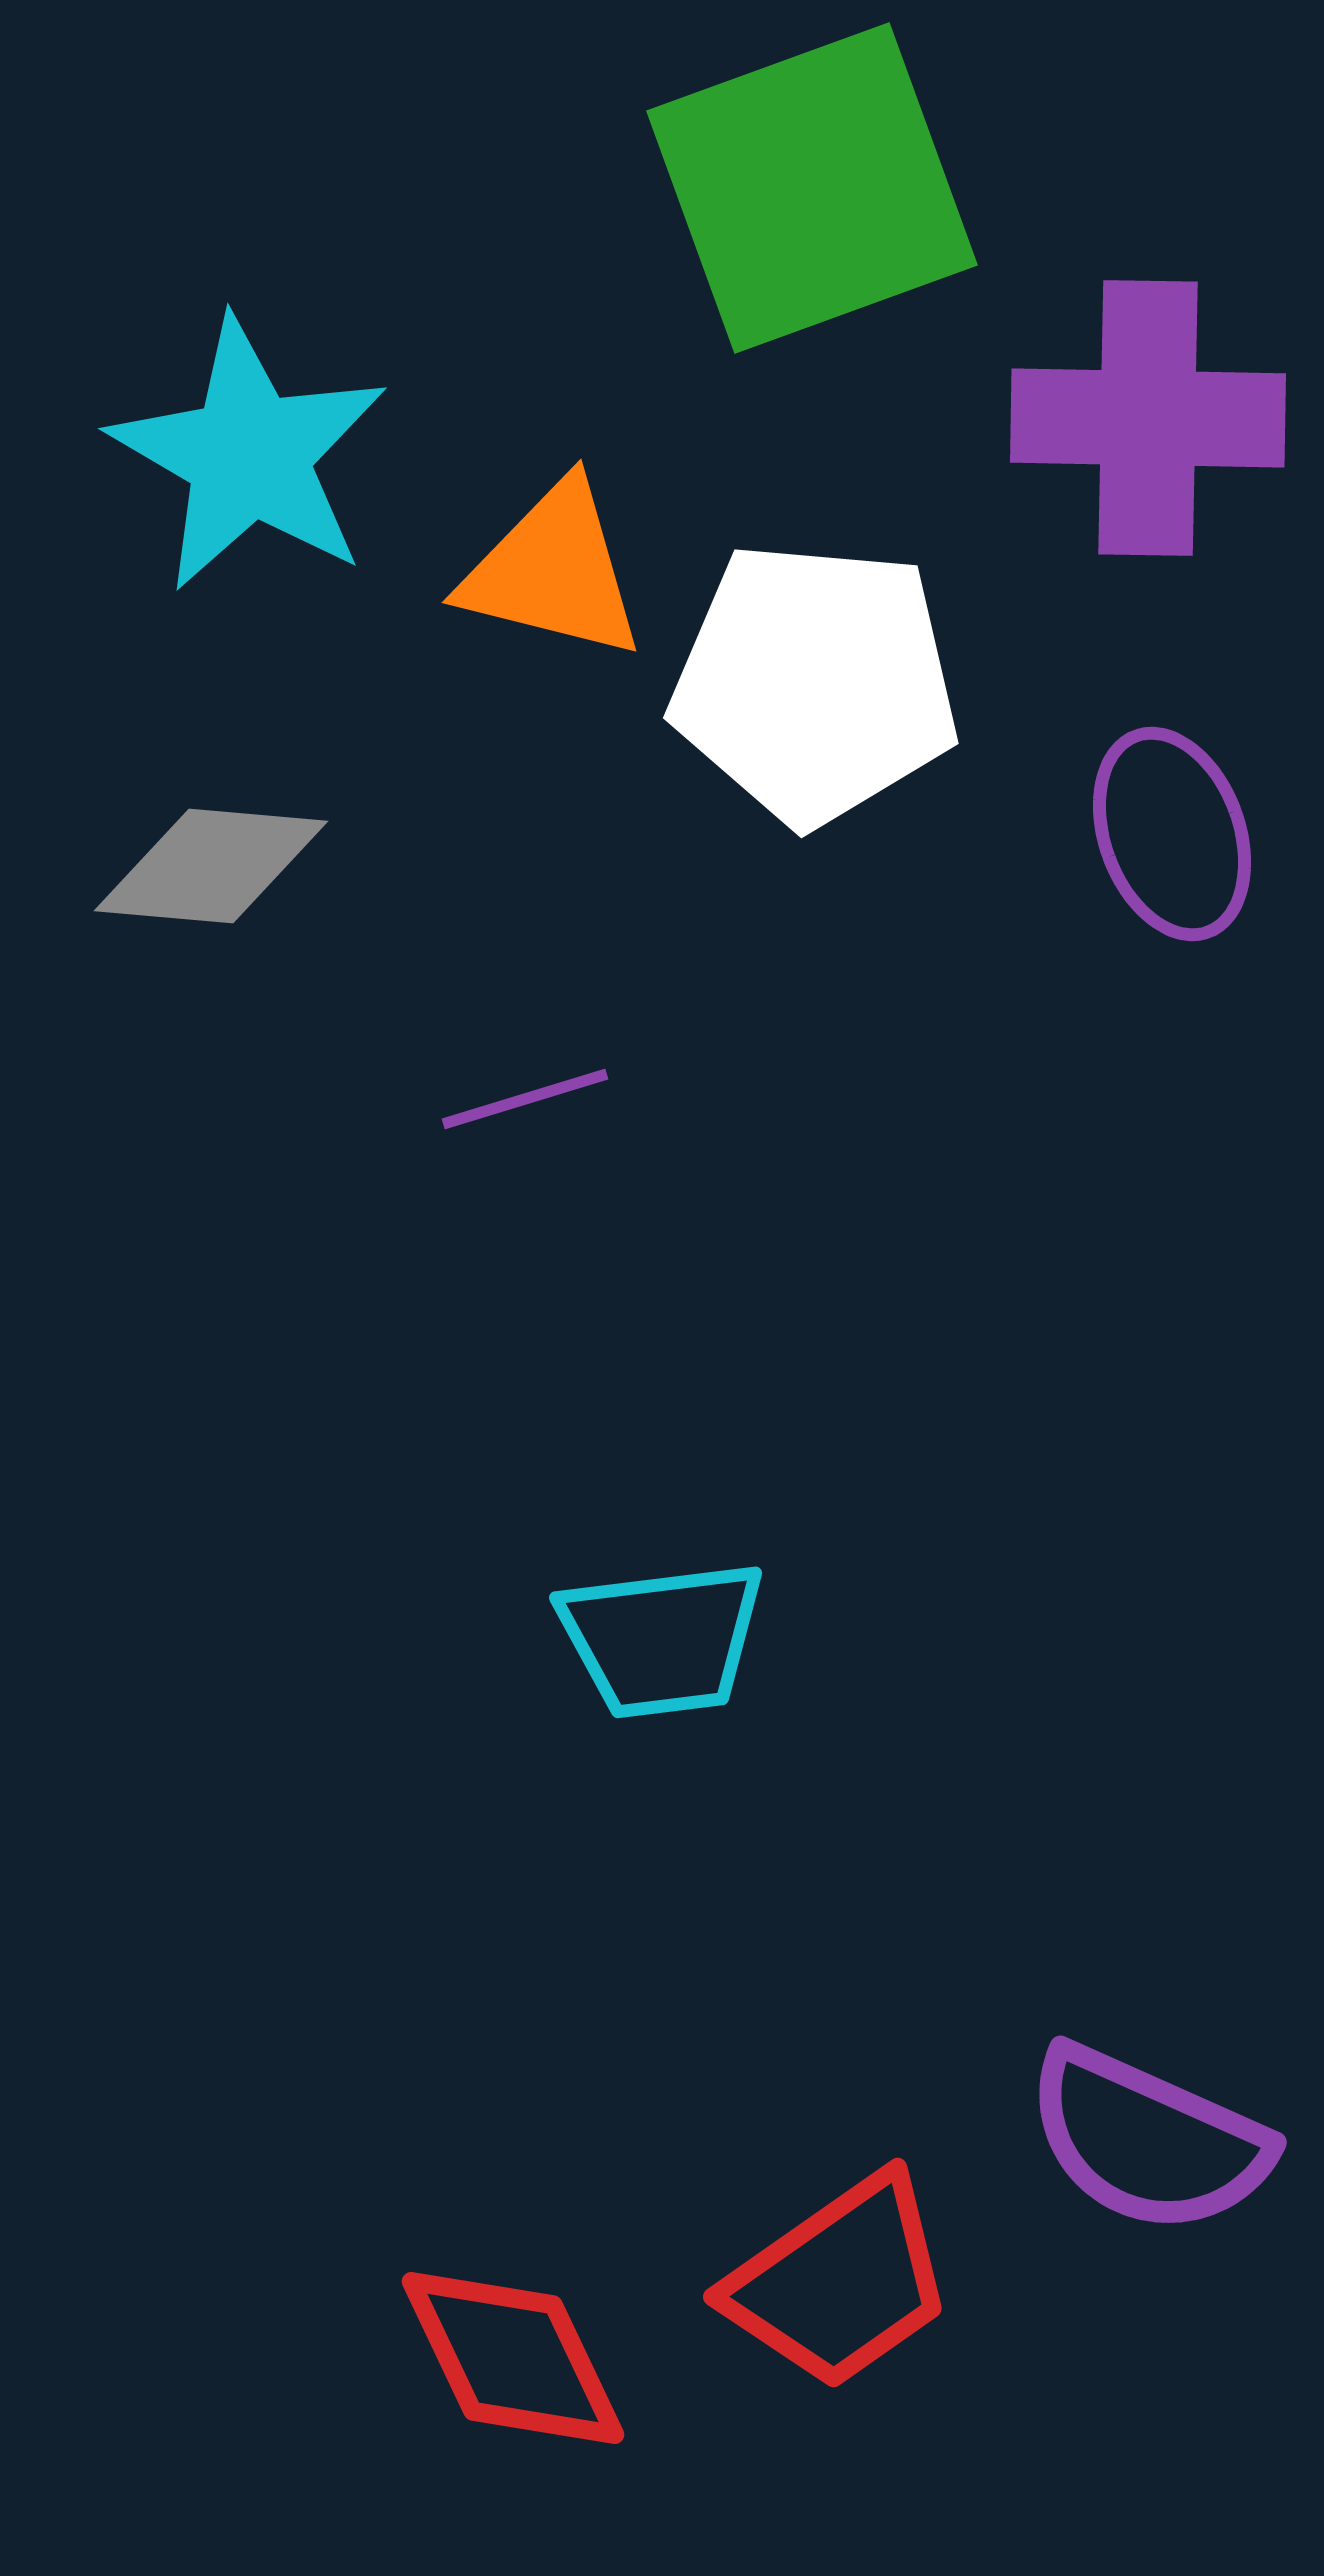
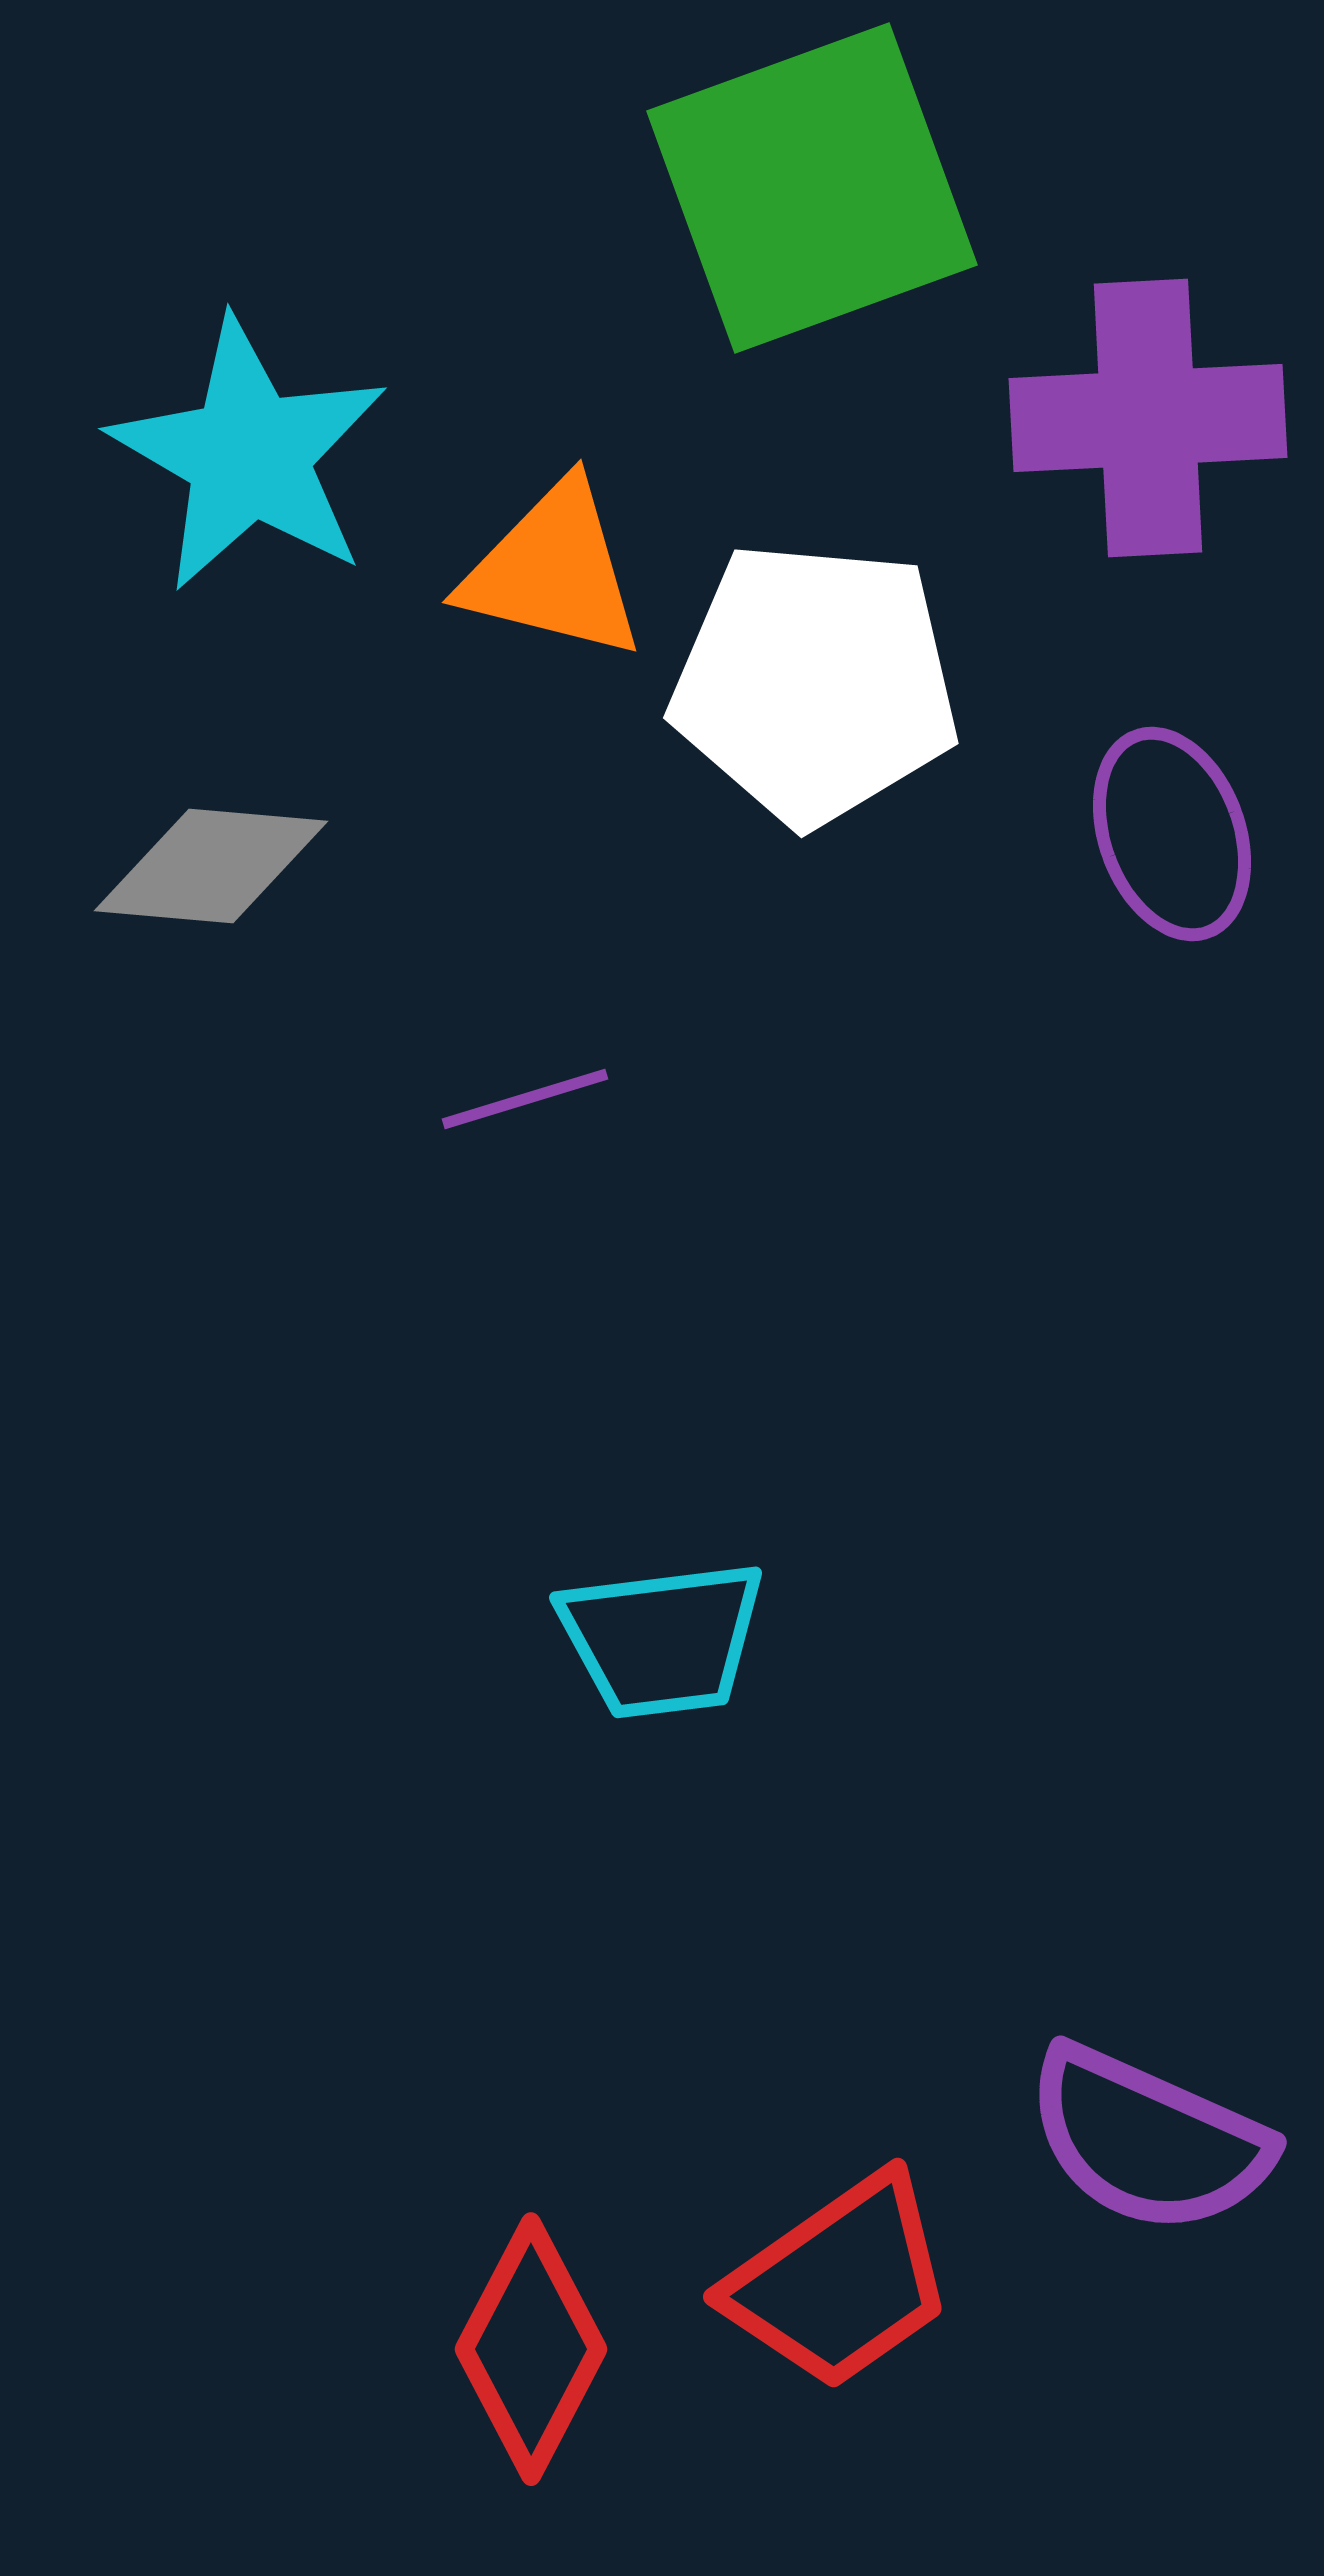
purple cross: rotated 4 degrees counterclockwise
red diamond: moved 18 px right, 9 px up; rotated 53 degrees clockwise
